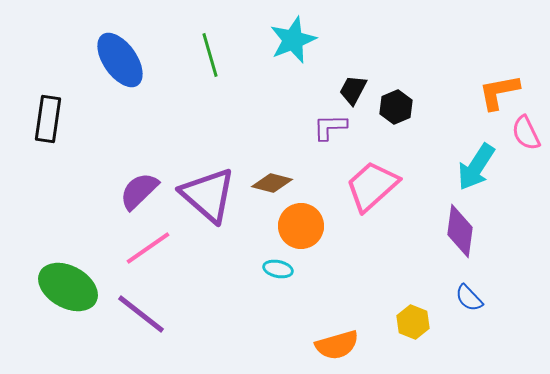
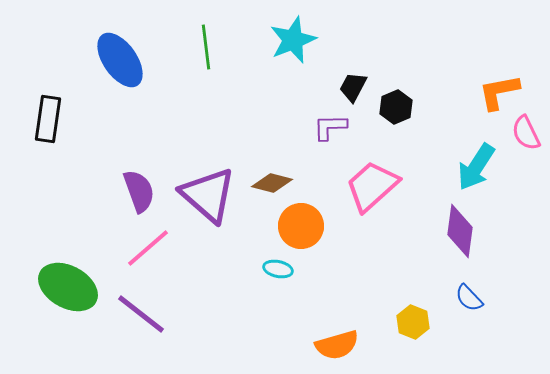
green line: moved 4 px left, 8 px up; rotated 9 degrees clockwise
black trapezoid: moved 3 px up
purple semicircle: rotated 114 degrees clockwise
pink line: rotated 6 degrees counterclockwise
